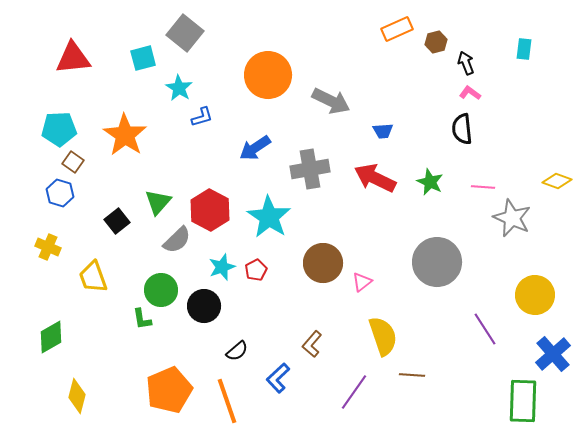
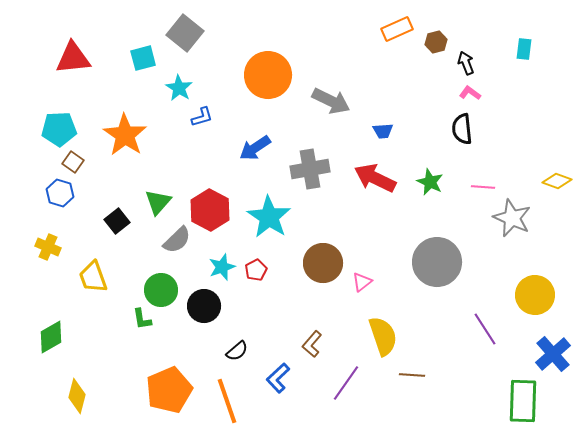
purple line at (354, 392): moved 8 px left, 9 px up
